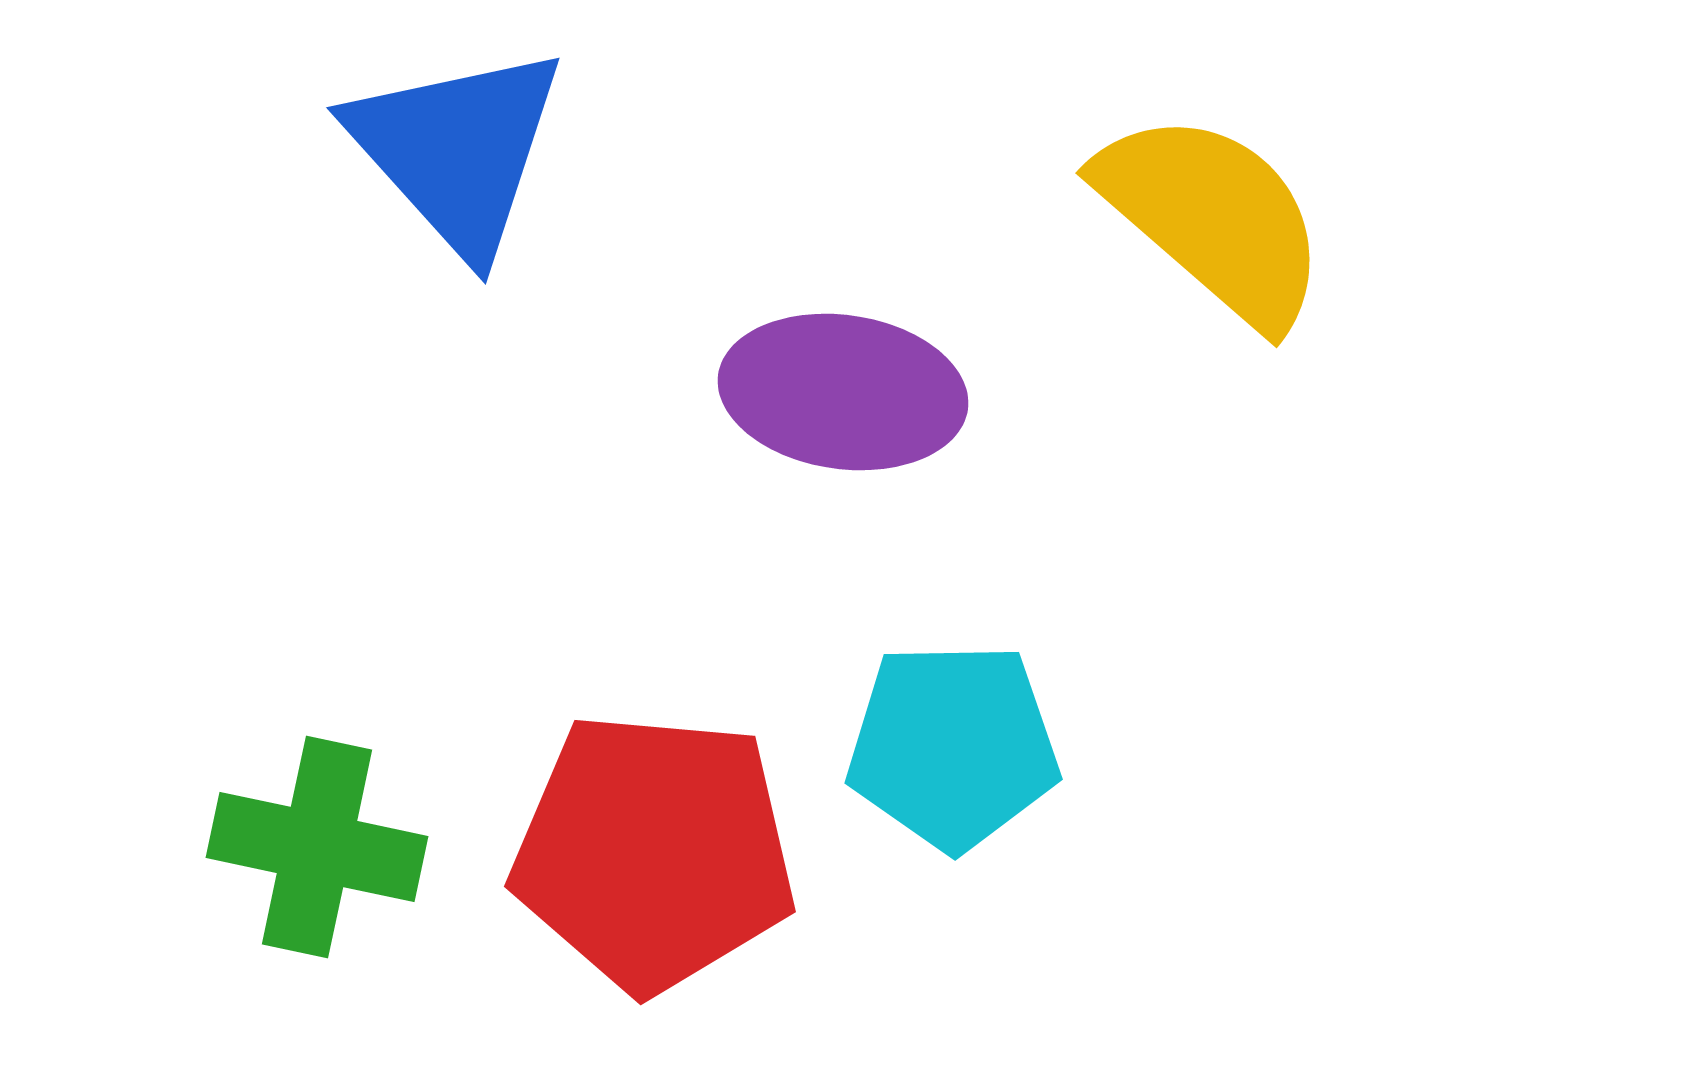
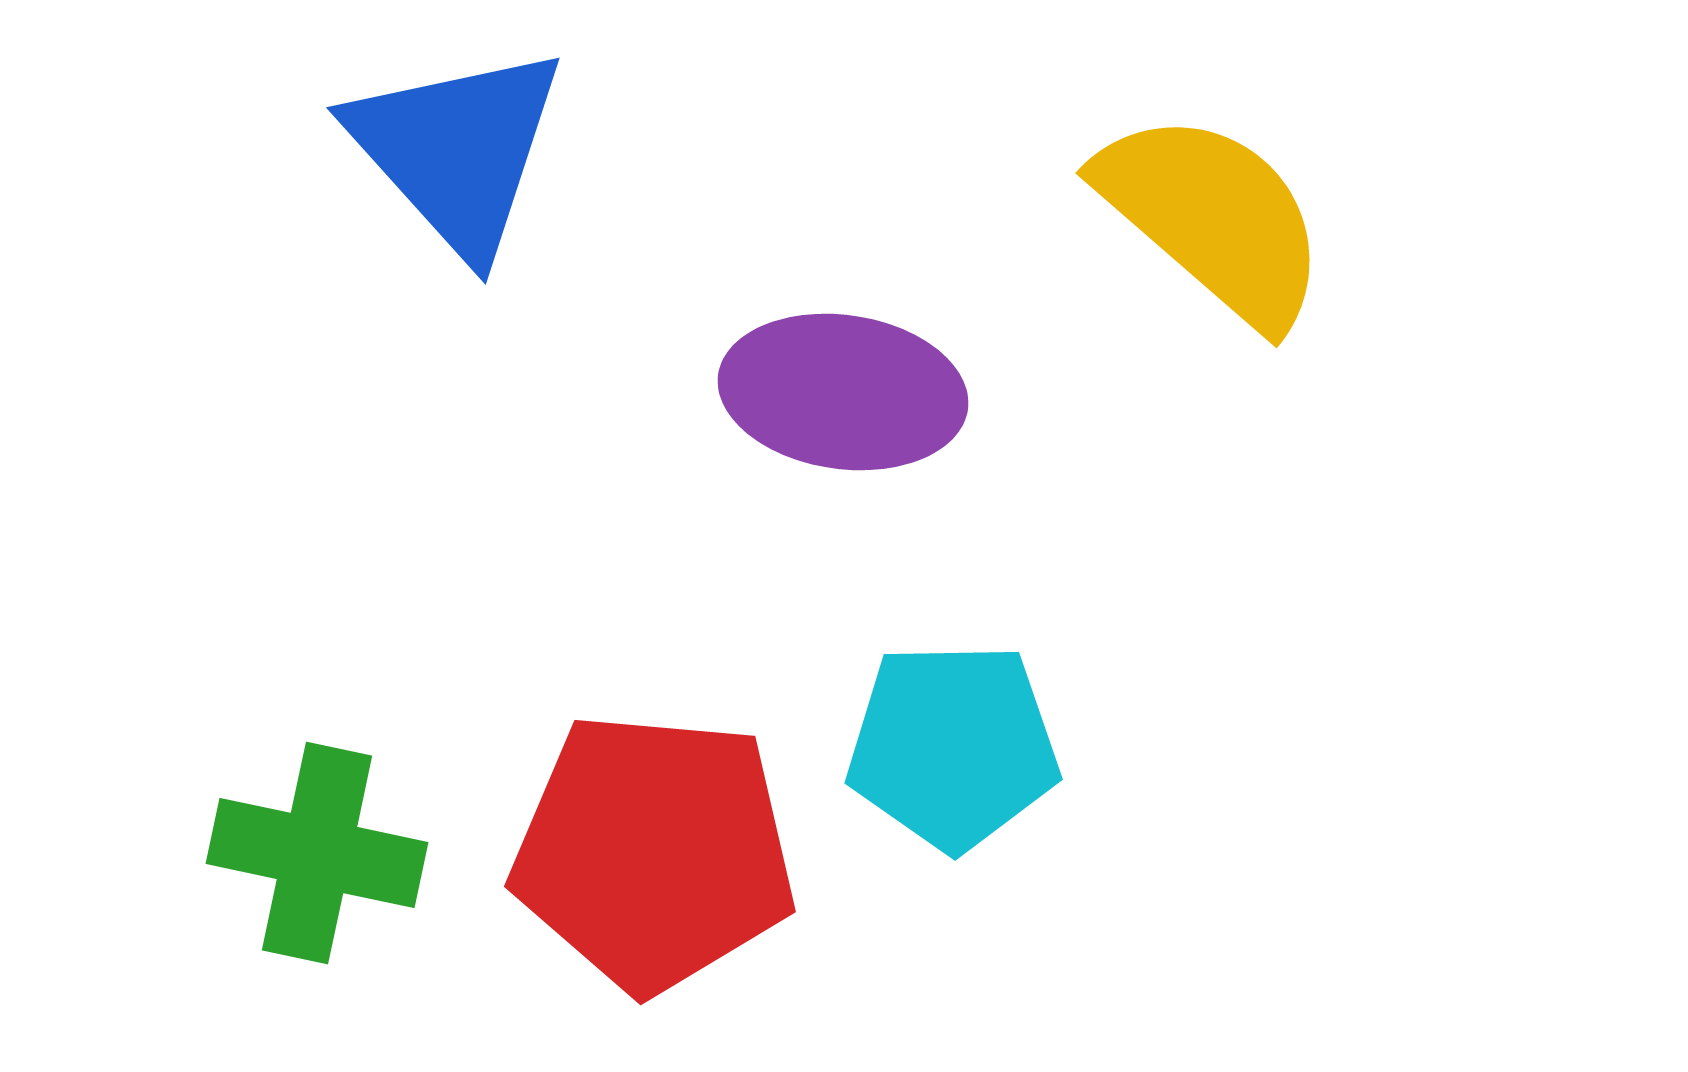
green cross: moved 6 px down
